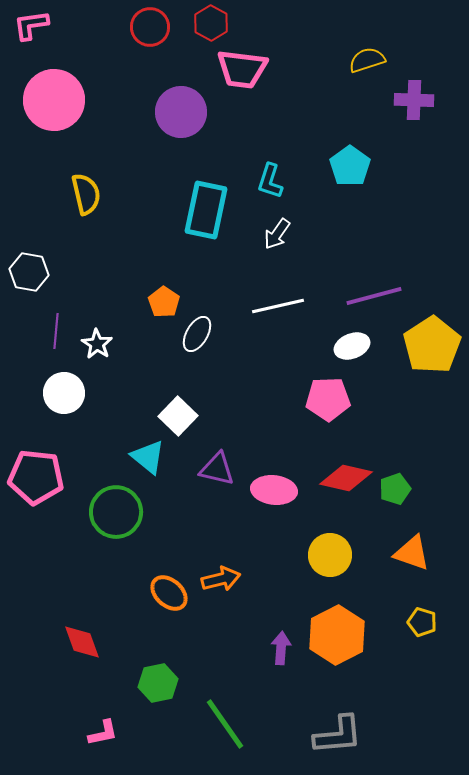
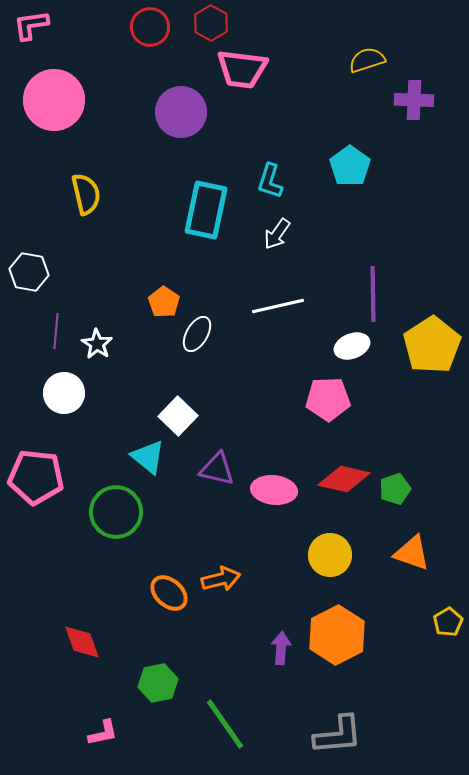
purple line at (374, 296): moved 1 px left, 2 px up; rotated 76 degrees counterclockwise
red diamond at (346, 478): moved 2 px left, 1 px down
yellow pentagon at (422, 622): moved 26 px right; rotated 24 degrees clockwise
